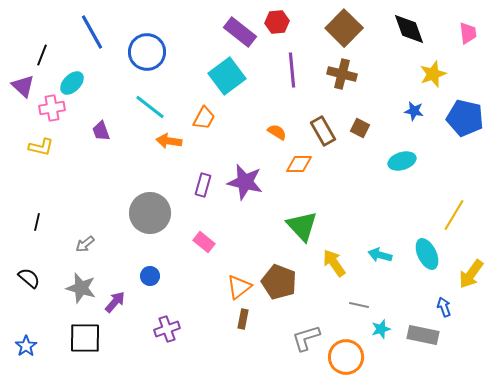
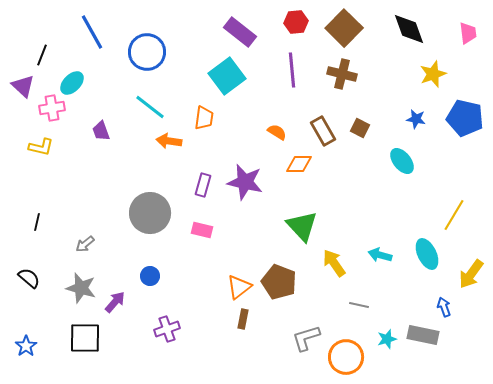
red hexagon at (277, 22): moved 19 px right
blue star at (414, 111): moved 2 px right, 8 px down
orange trapezoid at (204, 118): rotated 20 degrees counterclockwise
cyan ellipse at (402, 161): rotated 68 degrees clockwise
pink rectangle at (204, 242): moved 2 px left, 12 px up; rotated 25 degrees counterclockwise
cyan star at (381, 329): moved 6 px right, 10 px down
